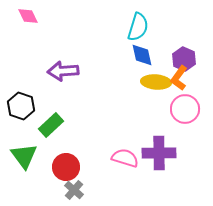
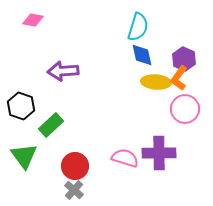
pink diamond: moved 5 px right, 4 px down; rotated 55 degrees counterclockwise
red circle: moved 9 px right, 1 px up
